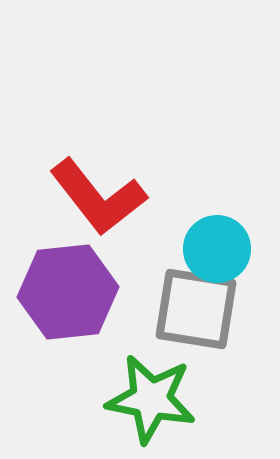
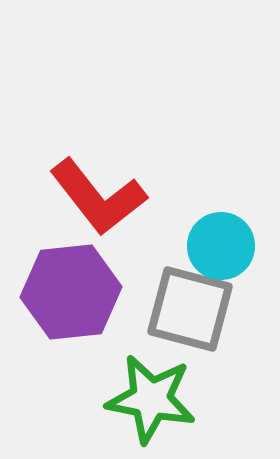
cyan circle: moved 4 px right, 3 px up
purple hexagon: moved 3 px right
gray square: moved 6 px left; rotated 6 degrees clockwise
